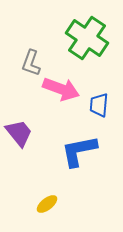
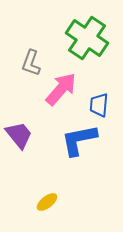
pink arrow: rotated 69 degrees counterclockwise
purple trapezoid: moved 2 px down
blue L-shape: moved 11 px up
yellow ellipse: moved 2 px up
